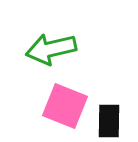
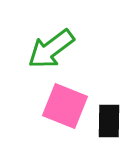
green arrow: rotated 24 degrees counterclockwise
